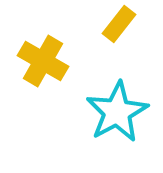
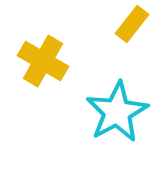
yellow rectangle: moved 13 px right
